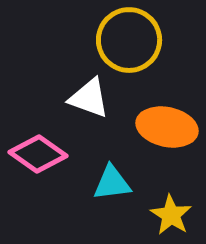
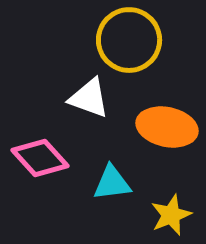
pink diamond: moved 2 px right, 4 px down; rotated 12 degrees clockwise
yellow star: rotated 18 degrees clockwise
